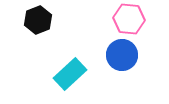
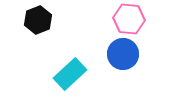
blue circle: moved 1 px right, 1 px up
